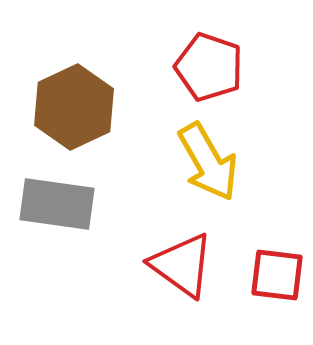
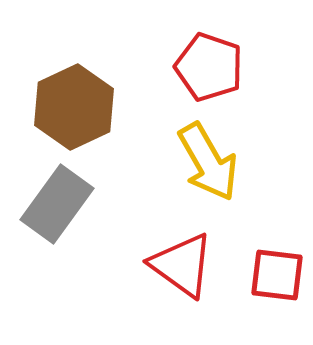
gray rectangle: rotated 62 degrees counterclockwise
